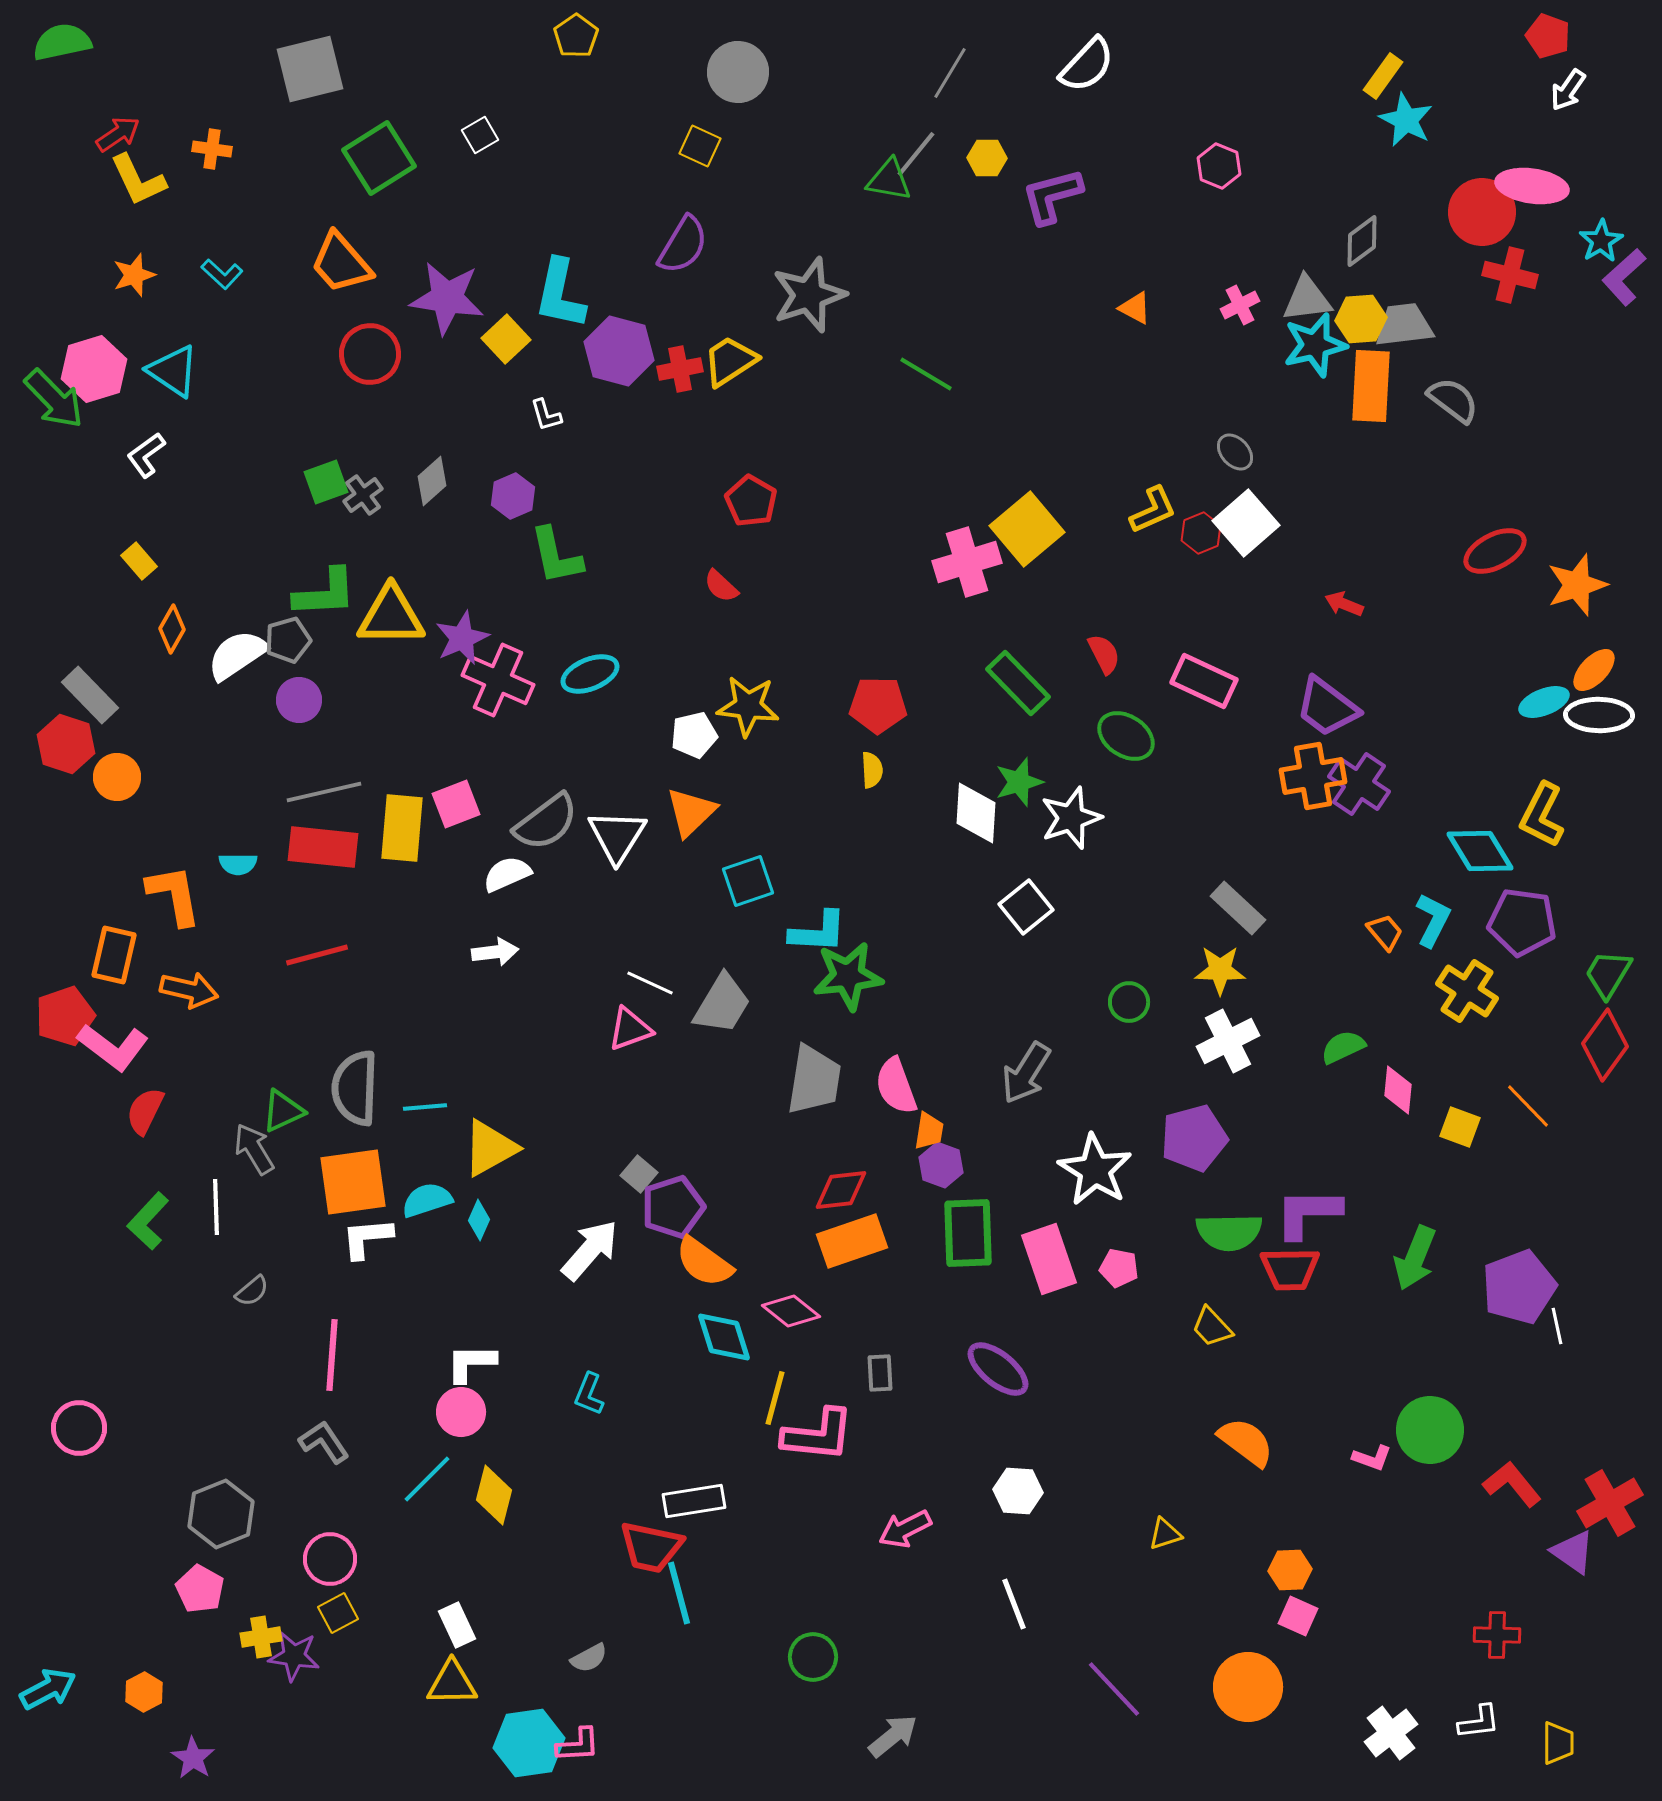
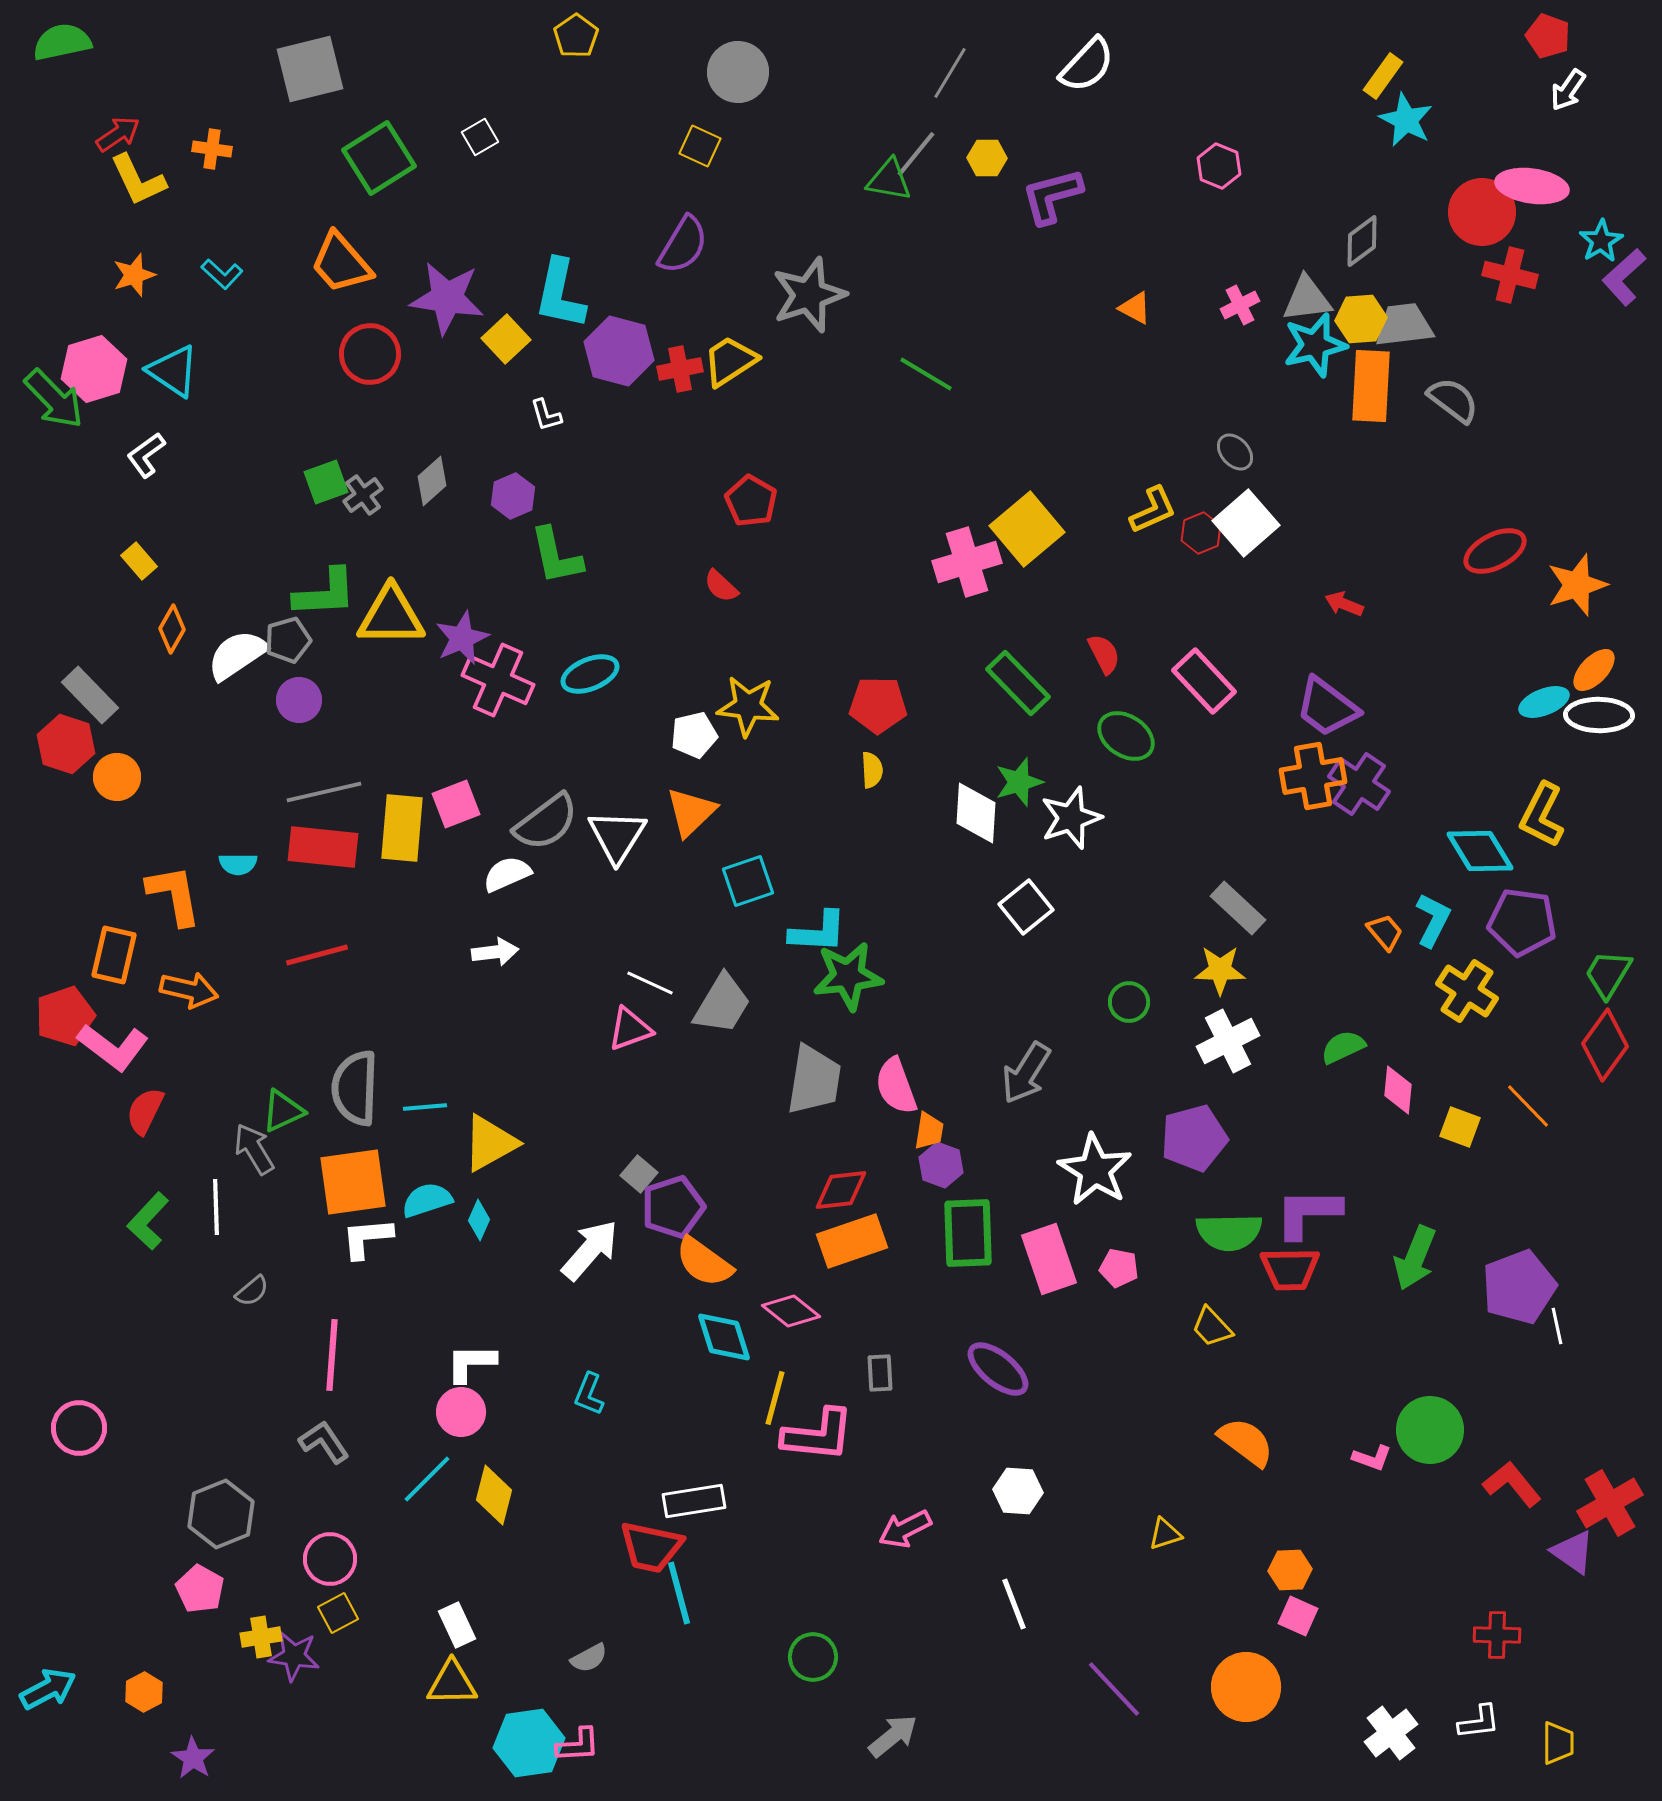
white square at (480, 135): moved 2 px down
pink rectangle at (1204, 681): rotated 22 degrees clockwise
yellow triangle at (490, 1148): moved 5 px up
orange circle at (1248, 1687): moved 2 px left
